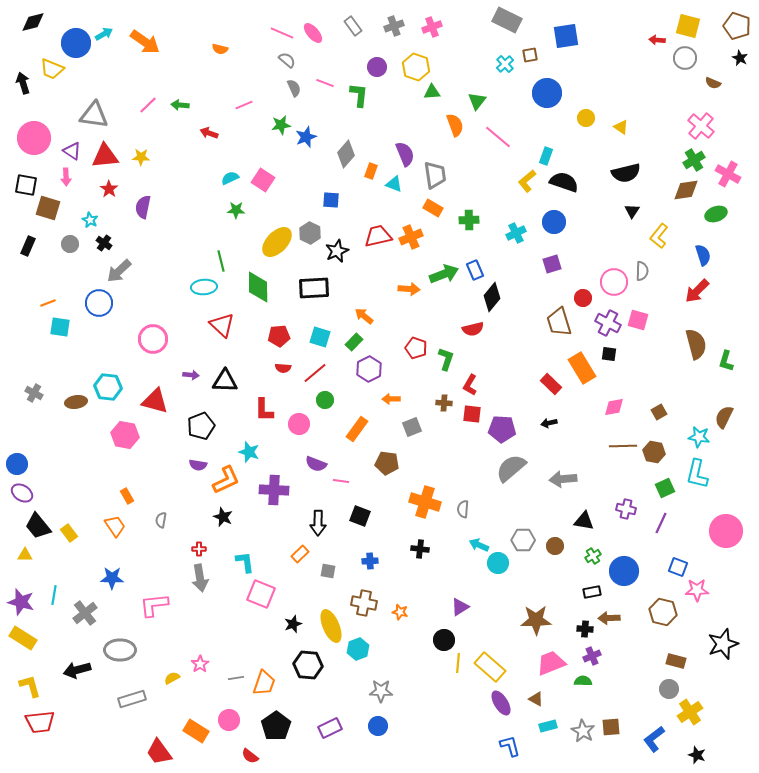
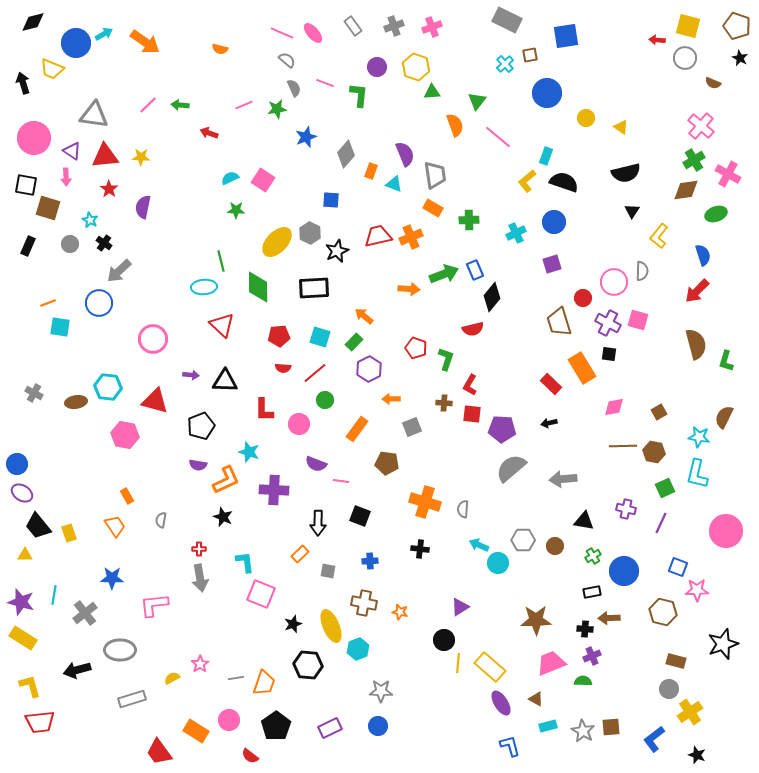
green star at (281, 125): moved 4 px left, 16 px up
yellow rectangle at (69, 533): rotated 18 degrees clockwise
